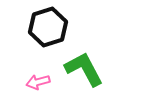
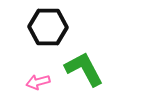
black hexagon: rotated 18 degrees clockwise
